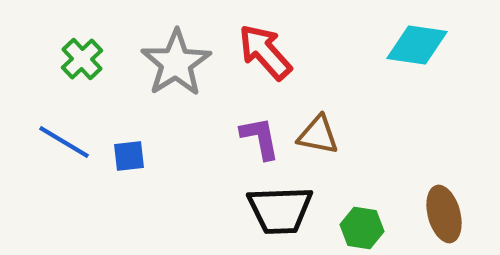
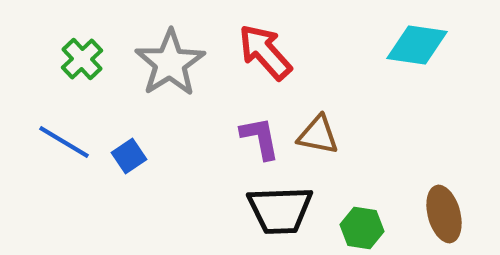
gray star: moved 6 px left
blue square: rotated 28 degrees counterclockwise
